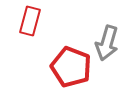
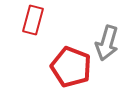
red rectangle: moved 3 px right, 1 px up
